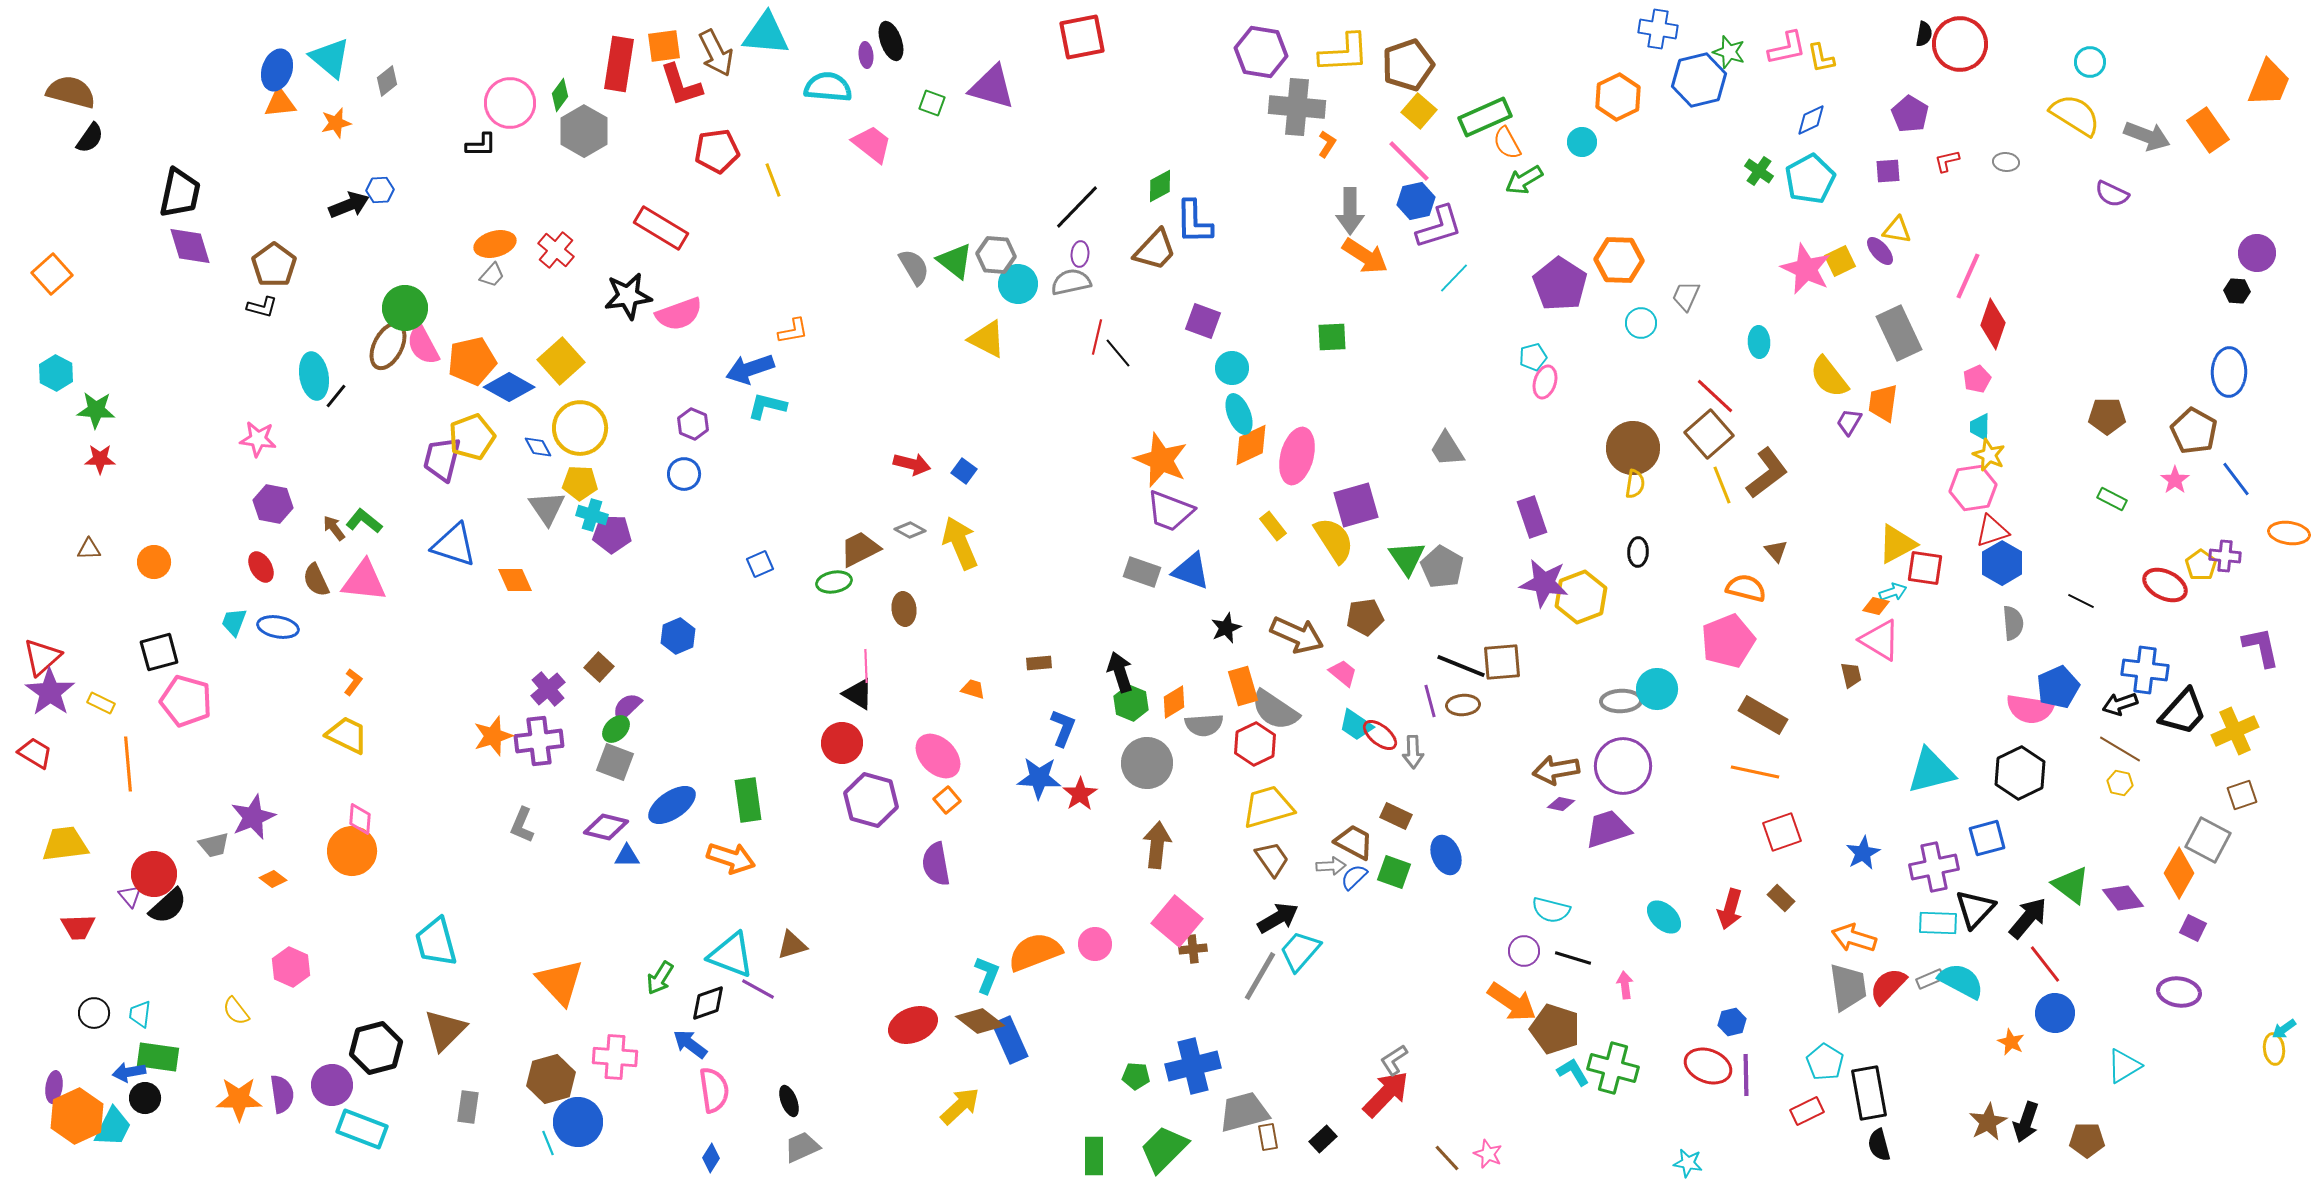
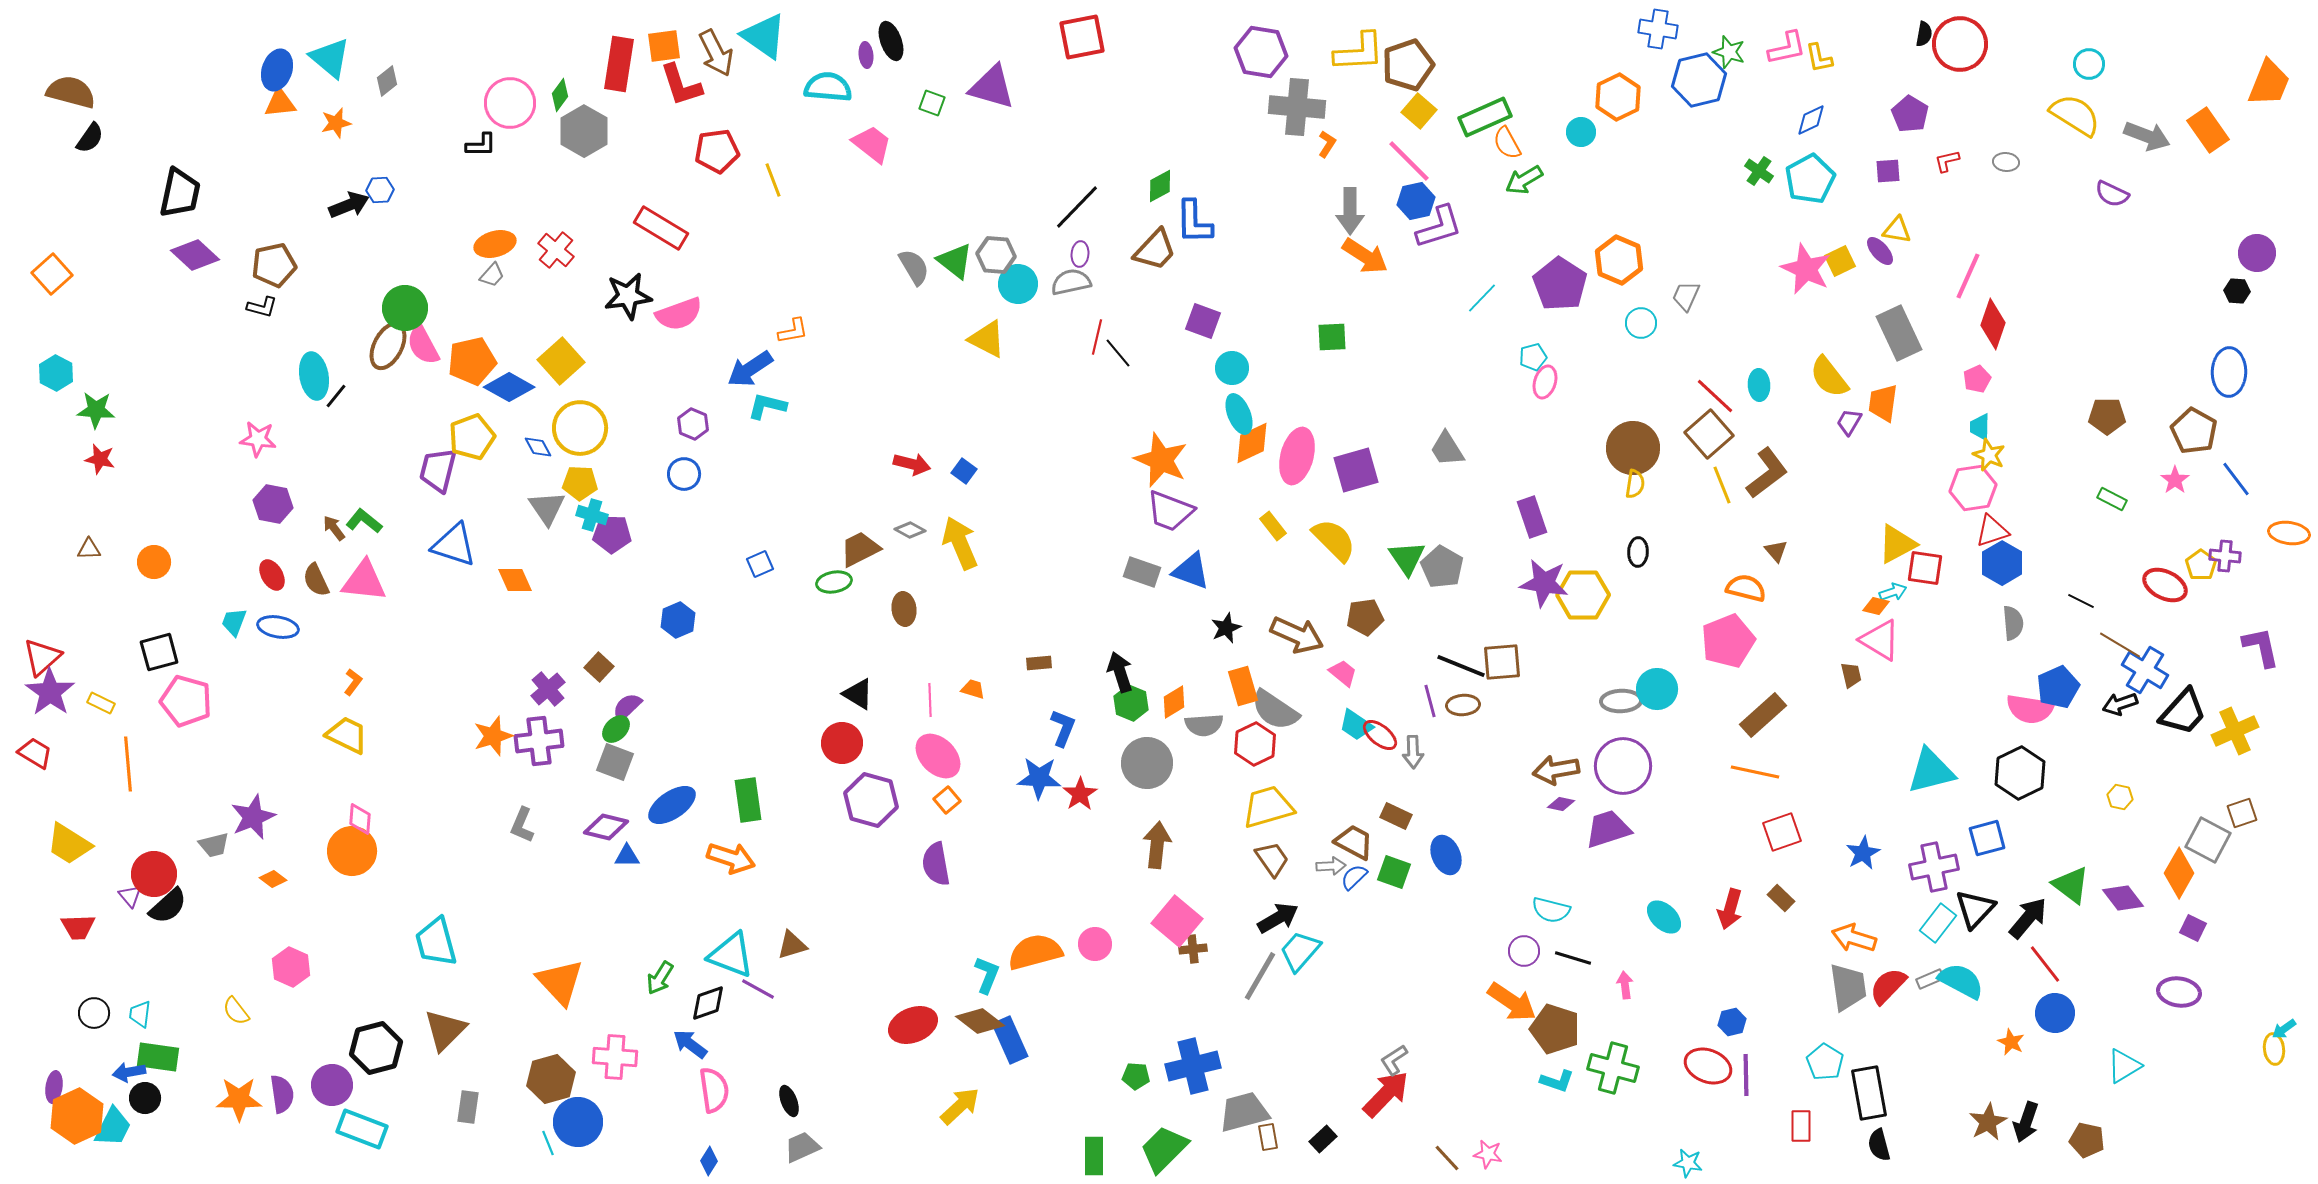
cyan triangle at (766, 34): moved 2 px left, 2 px down; rotated 30 degrees clockwise
yellow L-shape at (1344, 53): moved 15 px right, 1 px up
yellow L-shape at (1821, 58): moved 2 px left
cyan circle at (2090, 62): moved 1 px left, 2 px down
cyan circle at (1582, 142): moved 1 px left, 10 px up
purple diamond at (190, 246): moved 5 px right, 9 px down; rotated 30 degrees counterclockwise
orange hexagon at (1619, 260): rotated 21 degrees clockwise
brown pentagon at (274, 265): rotated 24 degrees clockwise
cyan line at (1454, 278): moved 28 px right, 20 px down
cyan ellipse at (1759, 342): moved 43 px down
blue arrow at (750, 369): rotated 15 degrees counterclockwise
orange diamond at (1251, 445): moved 1 px right, 2 px up
red star at (100, 459): rotated 12 degrees clockwise
purple trapezoid at (442, 459): moved 4 px left, 11 px down
purple square at (1356, 505): moved 35 px up
yellow semicircle at (1334, 540): rotated 12 degrees counterclockwise
red ellipse at (261, 567): moved 11 px right, 8 px down
yellow hexagon at (1581, 597): moved 2 px right, 2 px up; rotated 21 degrees clockwise
blue hexagon at (678, 636): moved 16 px up
pink line at (866, 666): moved 64 px right, 34 px down
blue cross at (2145, 670): rotated 24 degrees clockwise
brown rectangle at (1763, 715): rotated 72 degrees counterclockwise
brown line at (2120, 749): moved 104 px up
yellow hexagon at (2120, 783): moved 14 px down
brown square at (2242, 795): moved 18 px down
yellow trapezoid at (65, 844): moved 4 px right; rotated 141 degrees counterclockwise
cyan rectangle at (1938, 923): rotated 54 degrees counterclockwise
orange semicircle at (1035, 952): rotated 6 degrees clockwise
cyan L-shape at (1573, 1072): moved 16 px left, 9 px down; rotated 140 degrees clockwise
red rectangle at (1807, 1111): moved 6 px left, 15 px down; rotated 64 degrees counterclockwise
brown pentagon at (2087, 1140): rotated 12 degrees clockwise
pink star at (1488, 1154): rotated 12 degrees counterclockwise
blue diamond at (711, 1158): moved 2 px left, 3 px down
